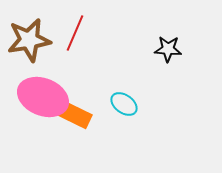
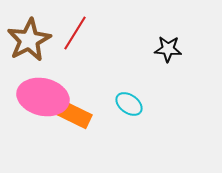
red line: rotated 9 degrees clockwise
brown star: rotated 18 degrees counterclockwise
pink ellipse: rotated 9 degrees counterclockwise
cyan ellipse: moved 5 px right
